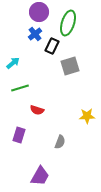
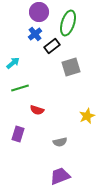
black rectangle: rotated 28 degrees clockwise
gray square: moved 1 px right, 1 px down
yellow star: rotated 21 degrees counterclockwise
purple rectangle: moved 1 px left, 1 px up
gray semicircle: rotated 56 degrees clockwise
purple trapezoid: moved 20 px right; rotated 140 degrees counterclockwise
